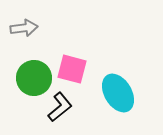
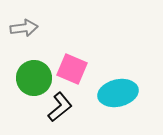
pink square: rotated 8 degrees clockwise
cyan ellipse: rotated 72 degrees counterclockwise
